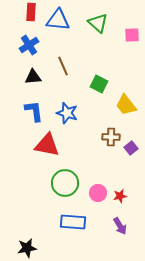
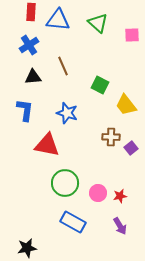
green square: moved 1 px right, 1 px down
blue L-shape: moved 9 px left, 1 px up; rotated 15 degrees clockwise
blue rectangle: rotated 25 degrees clockwise
